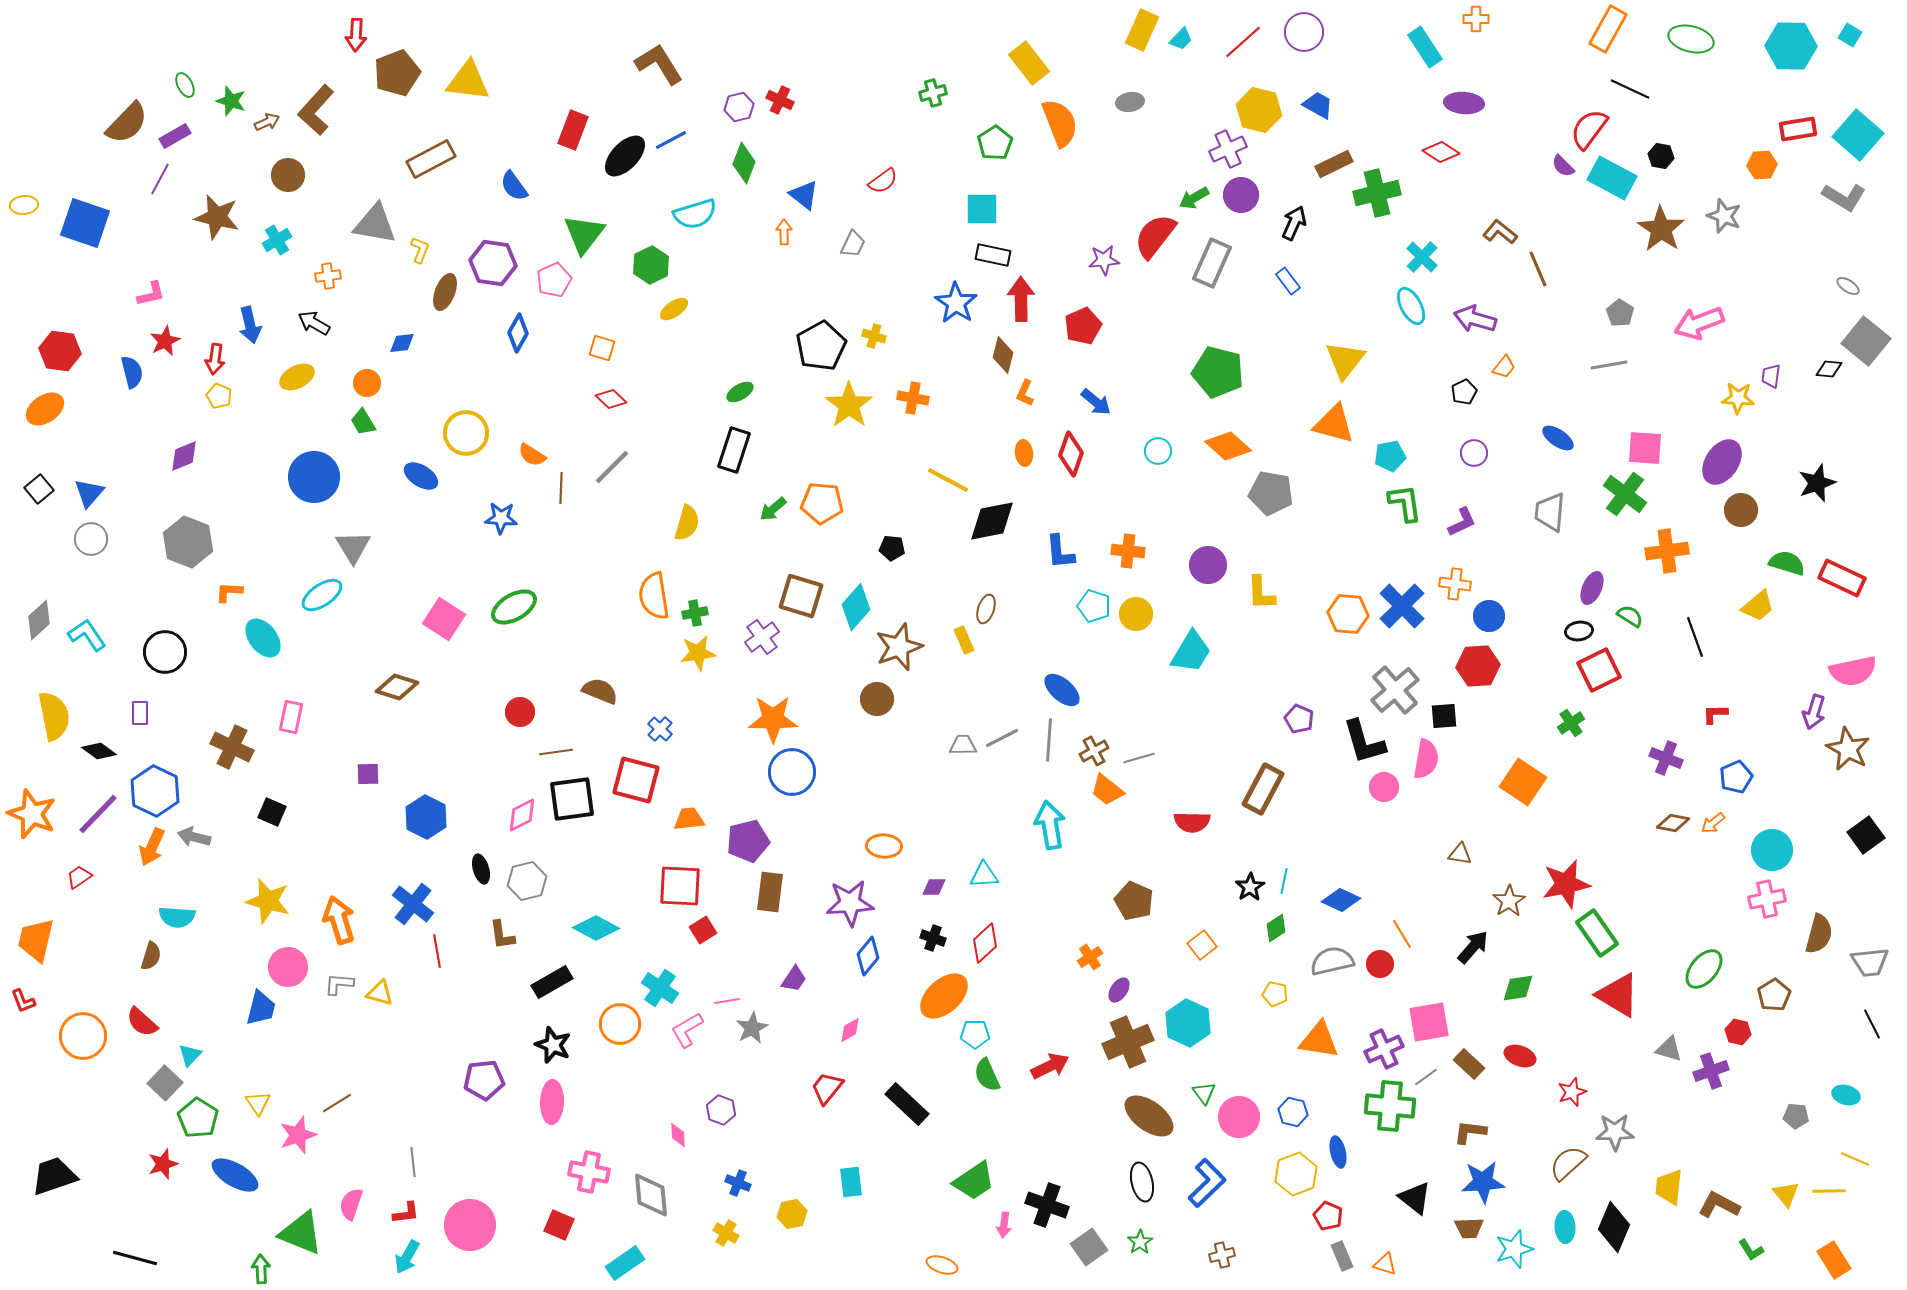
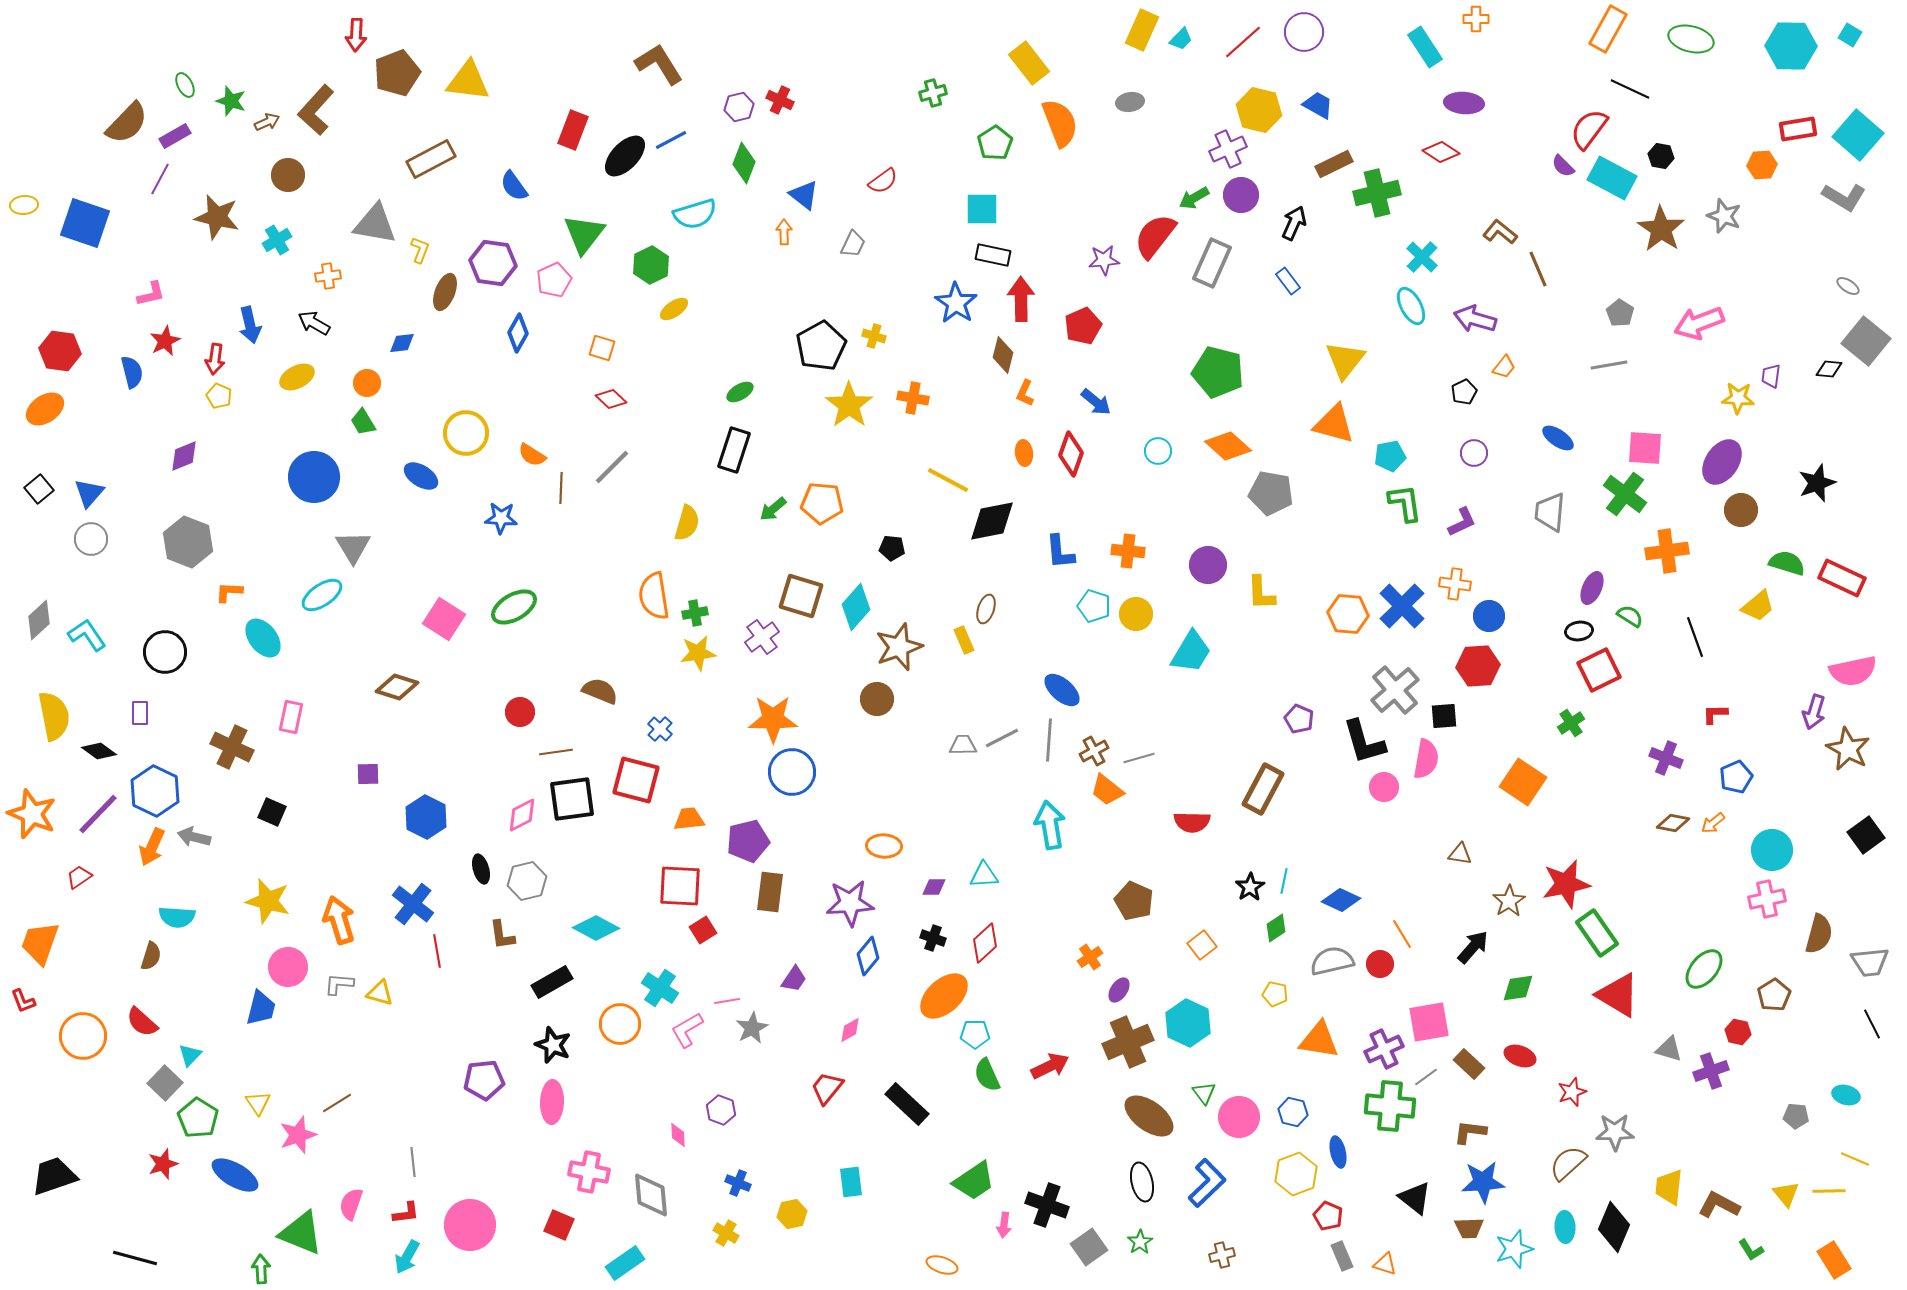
orange trapezoid at (36, 940): moved 4 px right, 3 px down; rotated 6 degrees clockwise
